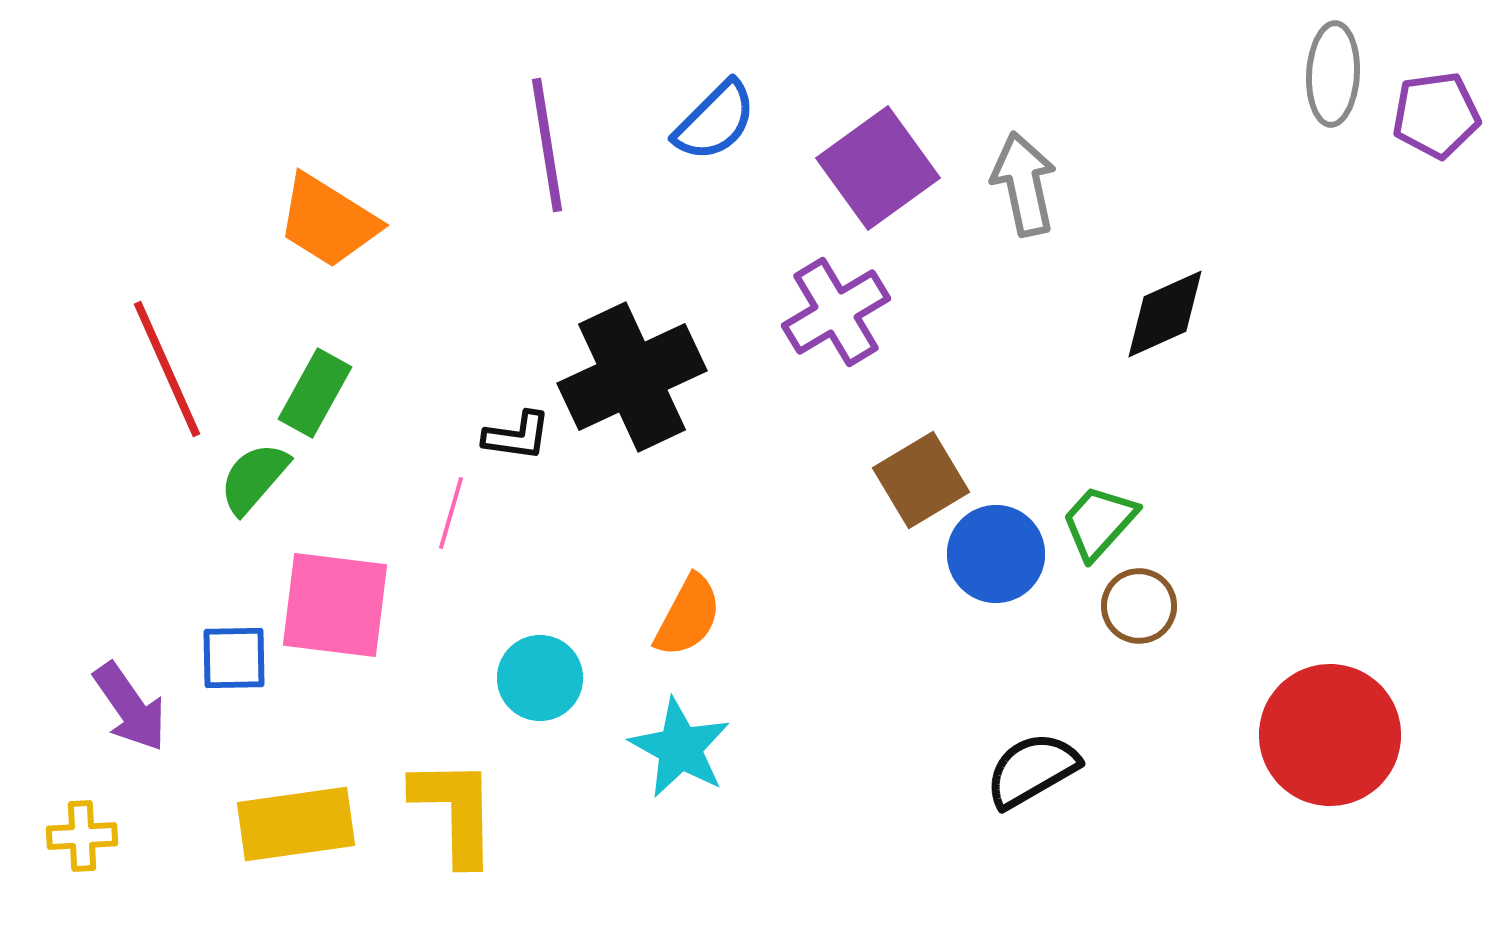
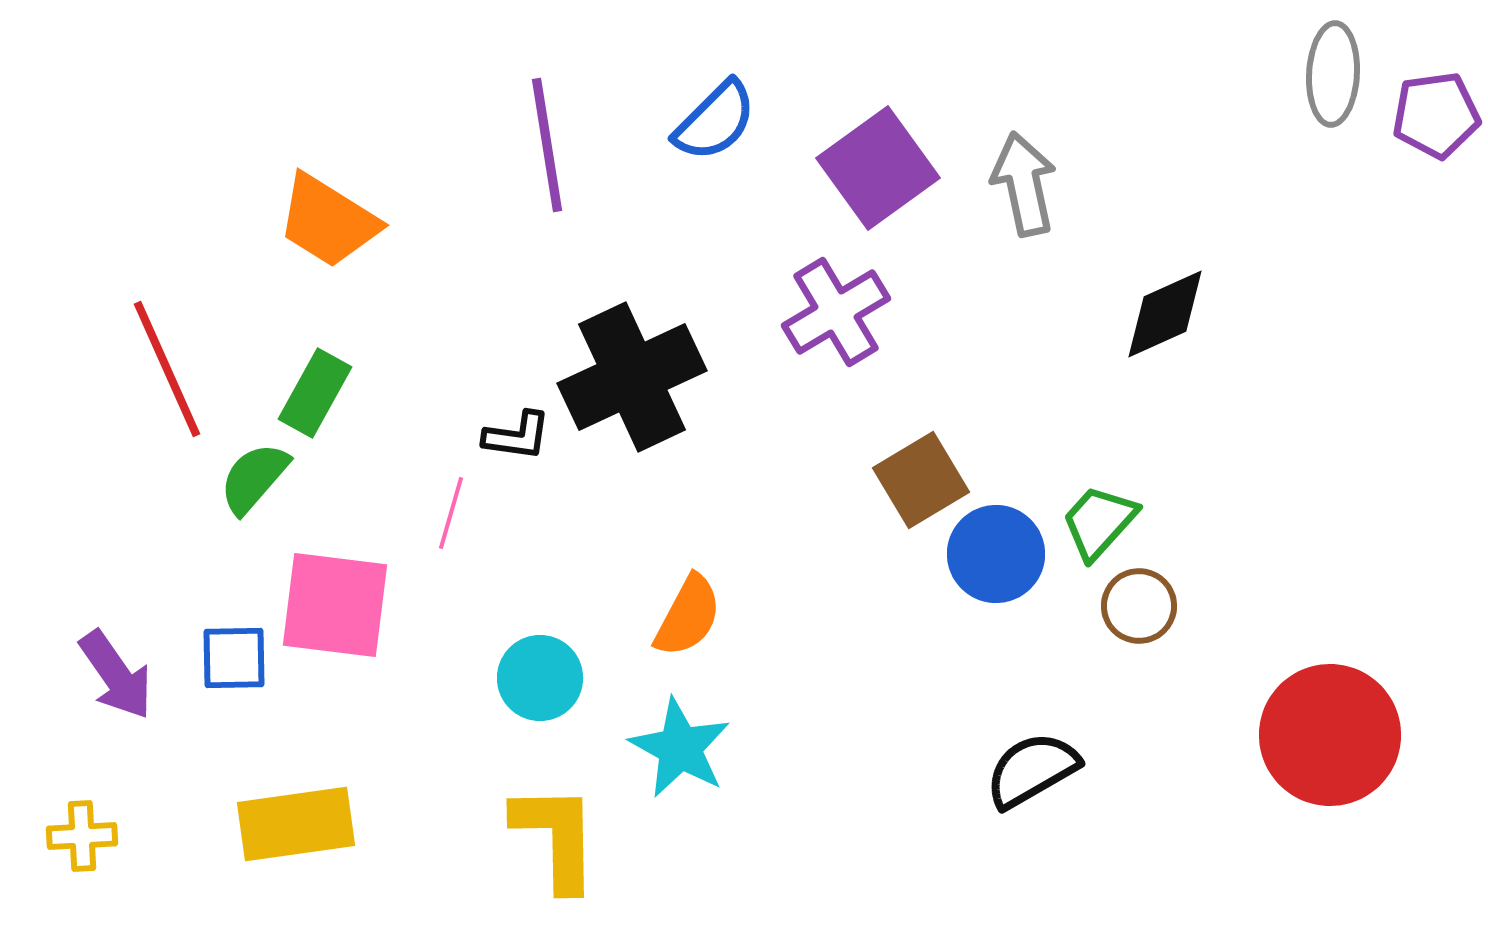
purple arrow: moved 14 px left, 32 px up
yellow L-shape: moved 101 px right, 26 px down
